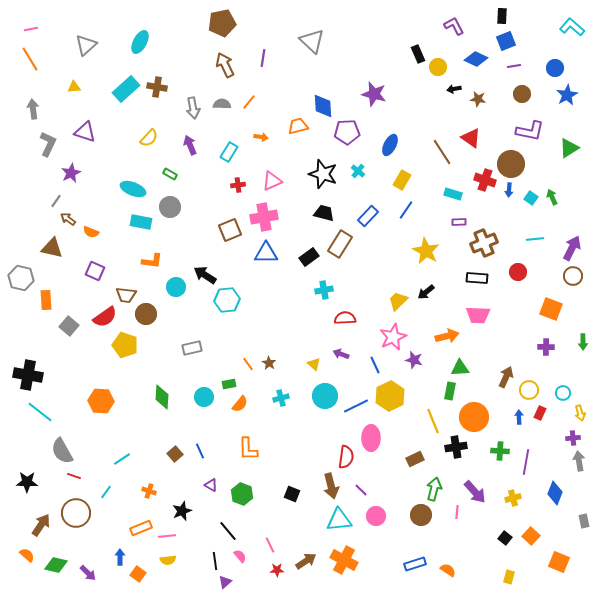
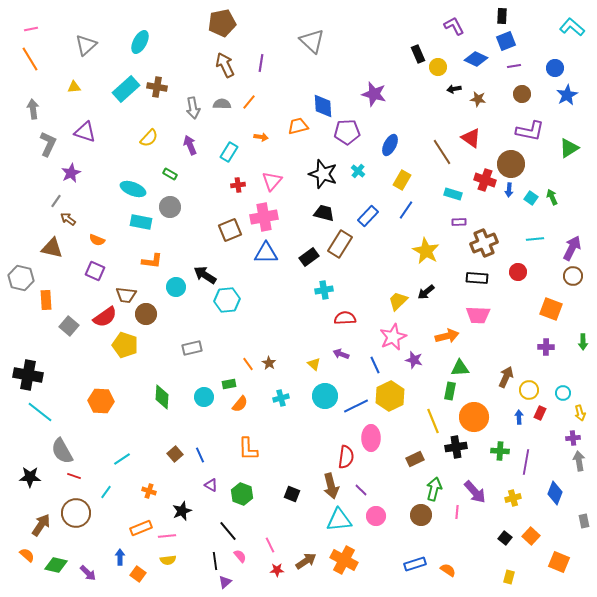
purple line at (263, 58): moved 2 px left, 5 px down
pink triangle at (272, 181): rotated 25 degrees counterclockwise
orange semicircle at (91, 232): moved 6 px right, 8 px down
blue line at (200, 451): moved 4 px down
black star at (27, 482): moved 3 px right, 5 px up
